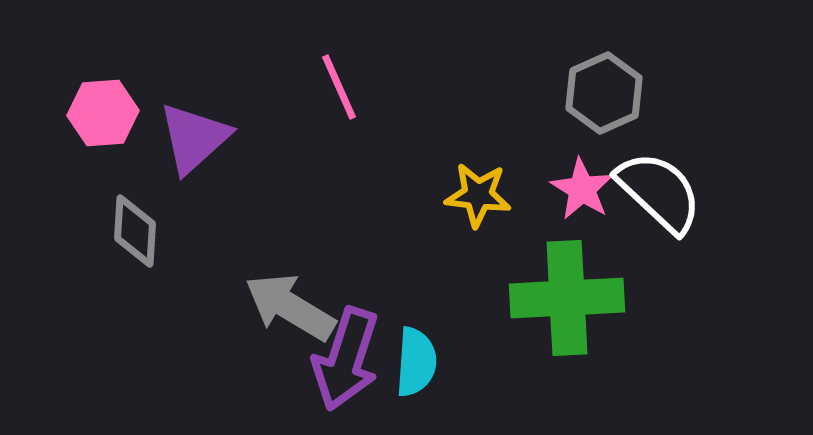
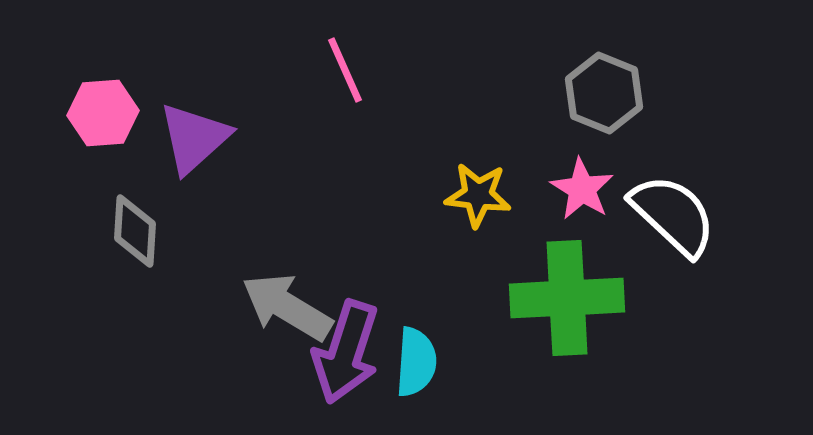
pink line: moved 6 px right, 17 px up
gray hexagon: rotated 14 degrees counterclockwise
white semicircle: moved 14 px right, 23 px down
gray arrow: moved 3 px left
purple arrow: moved 7 px up
